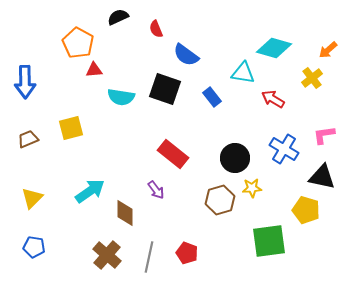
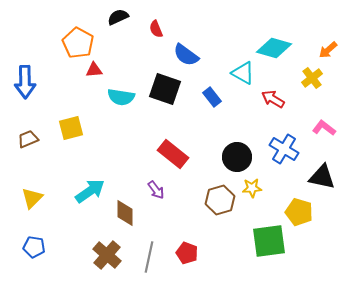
cyan triangle: rotated 20 degrees clockwise
pink L-shape: moved 7 px up; rotated 45 degrees clockwise
black circle: moved 2 px right, 1 px up
yellow pentagon: moved 7 px left, 2 px down
